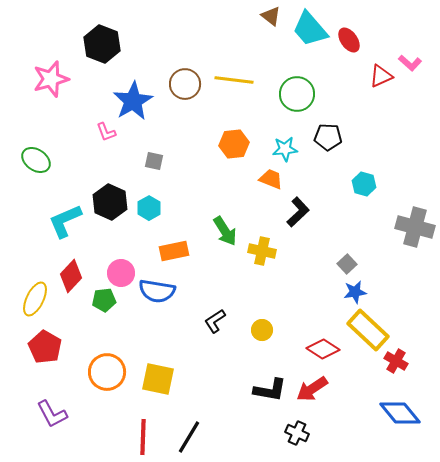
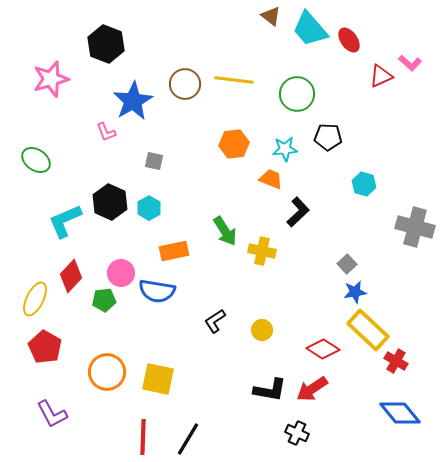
black hexagon at (102, 44): moved 4 px right
black line at (189, 437): moved 1 px left, 2 px down
